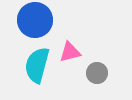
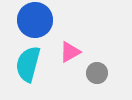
pink triangle: rotated 15 degrees counterclockwise
cyan semicircle: moved 9 px left, 1 px up
